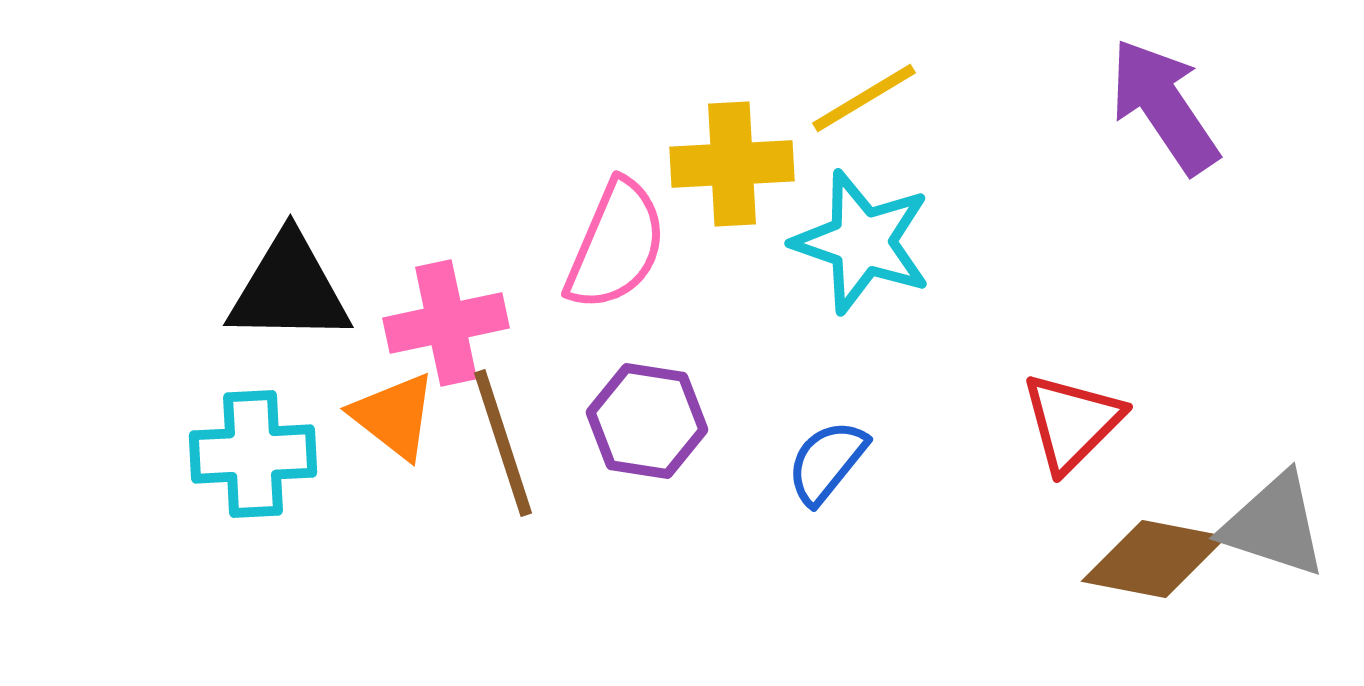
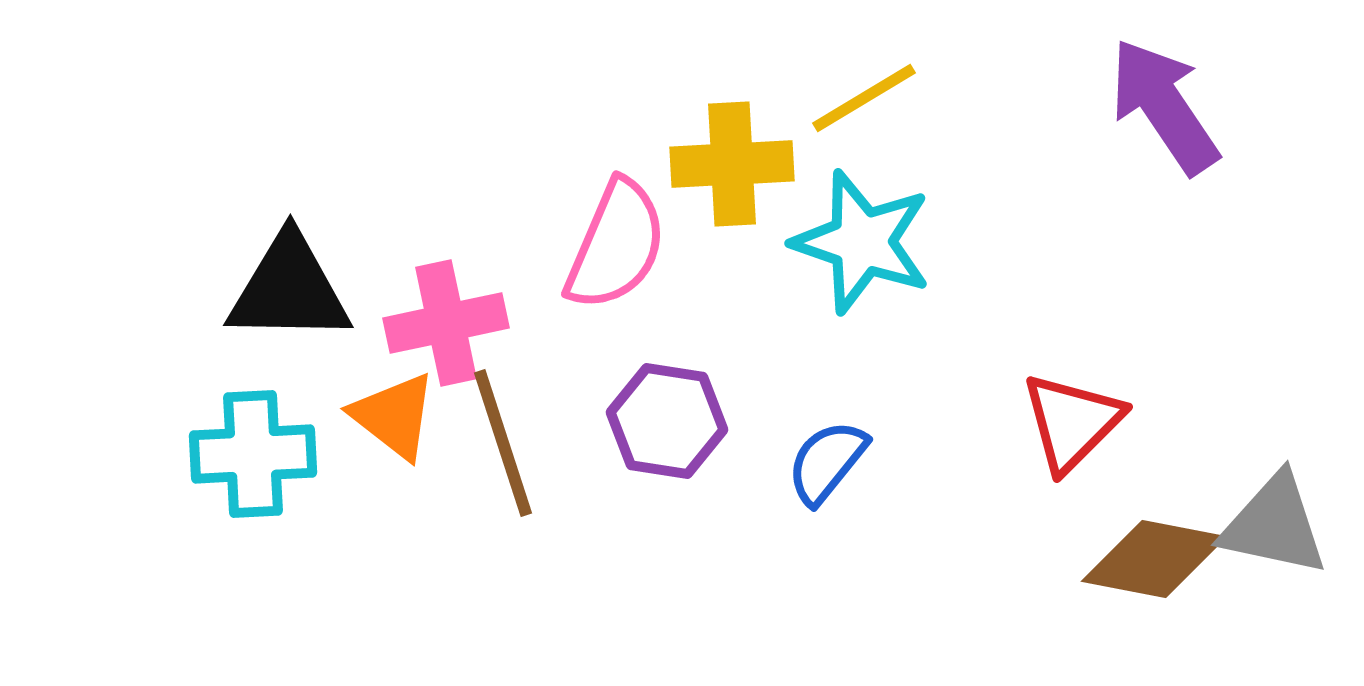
purple hexagon: moved 20 px right
gray triangle: rotated 6 degrees counterclockwise
